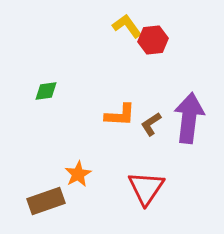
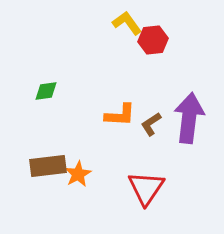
yellow L-shape: moved 3 px up
brown rectangle: moved 2 px right, 35 px up; rotated 12 degrees clockwise
